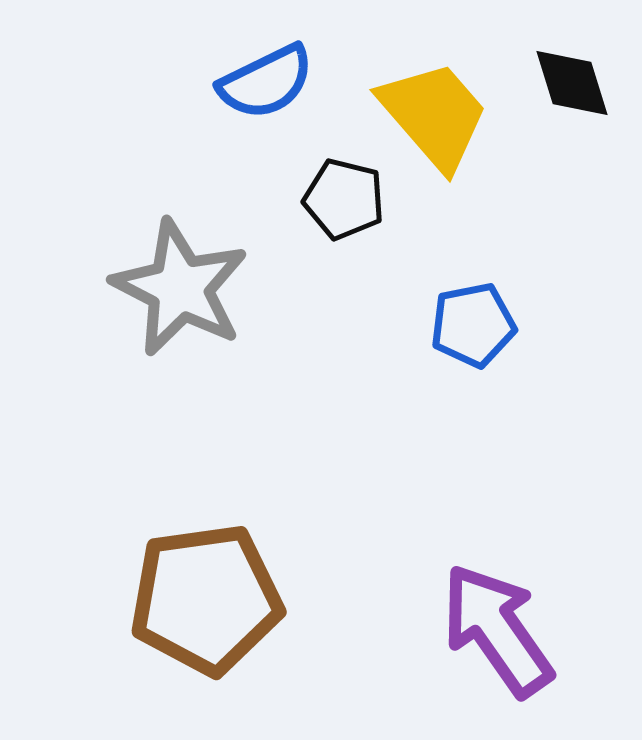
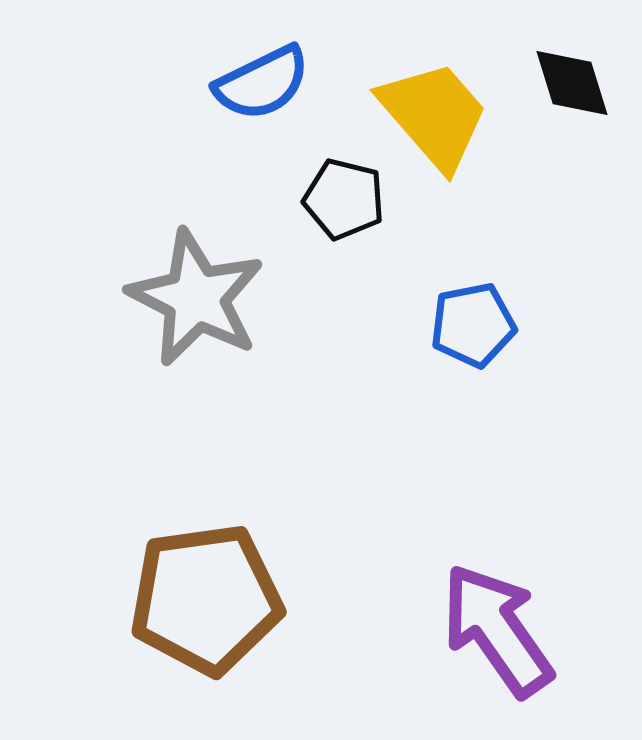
blue semicircle: moved 4 px left, 1 px down
gray star: moved 16 px right, 10 px down
